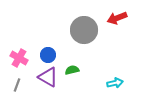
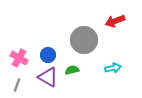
red arrow: moved 2 px left, 3 px down
gray circle: moved 10 px down
cyan arrow: moved 2 px left, 15 px up
